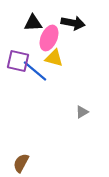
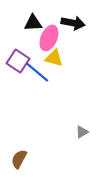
purple square: rotated 20 degrees clockwise
blue line: moved 2 px right, 1 px down
gray triangle: moved 20 px down
brown semicircle: moved 2 px left, 4 px up
